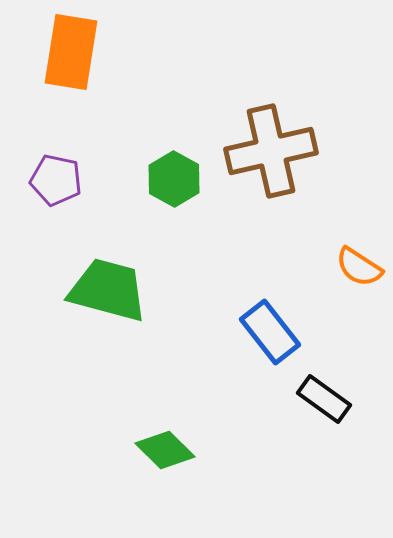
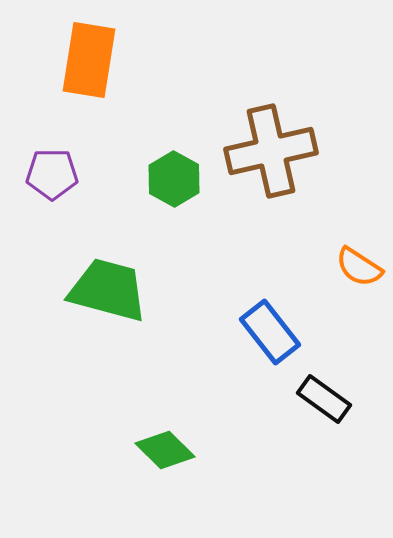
orange rectangle: moved 18 px right, 8 px down
purple pentagon: moved 4 px left, 6 px up; rotated 12 degrees counterclockwise
